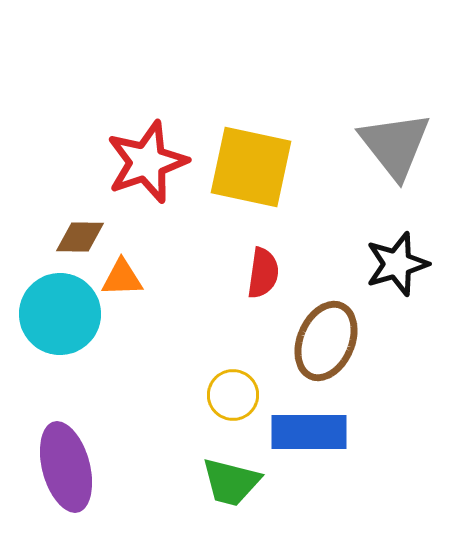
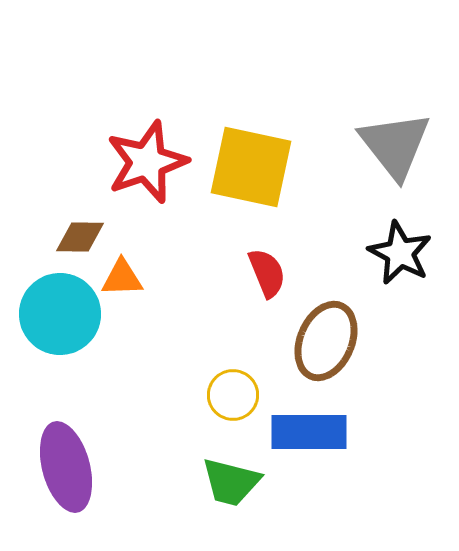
black star: moved 3 px right, 11 px up; rotated 28 degrees counterclockwise
red semicircle: moved 4 px right; rotated 30 degrees counterclockwise
